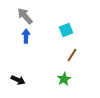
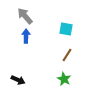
cyan square: moved 1 px up; rotated 32 degrees clockwise
brown line: moved 5 px left
green star: rotated 16 degrees counterclockwise
